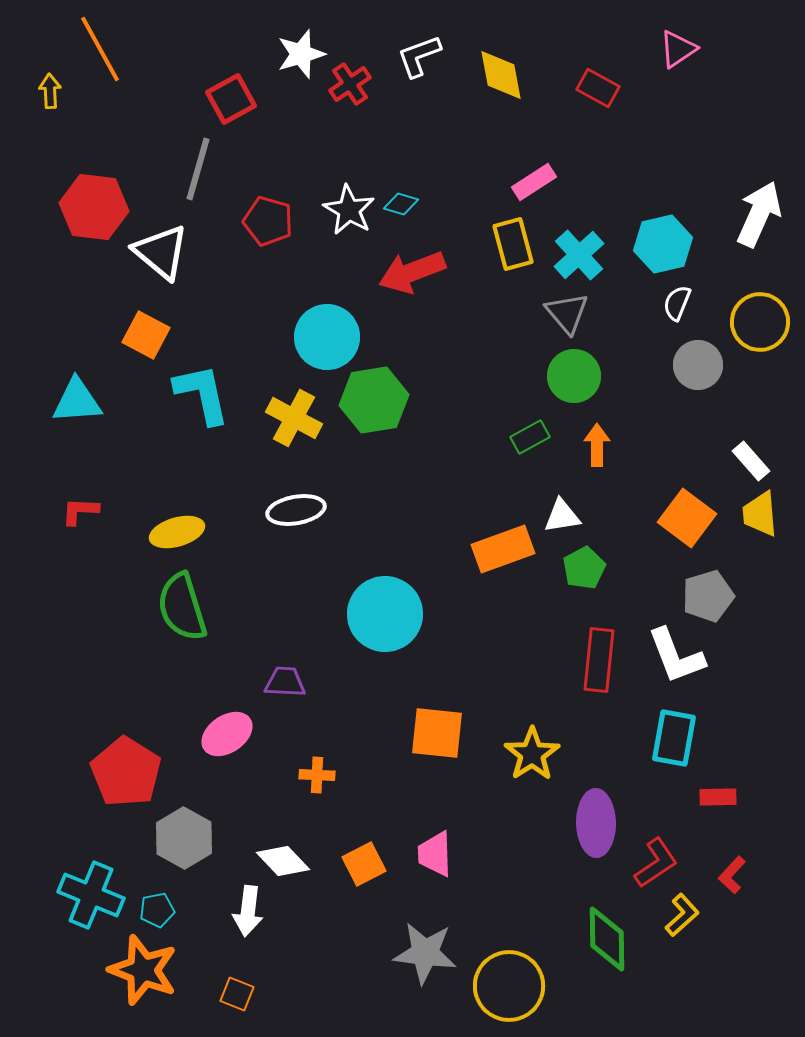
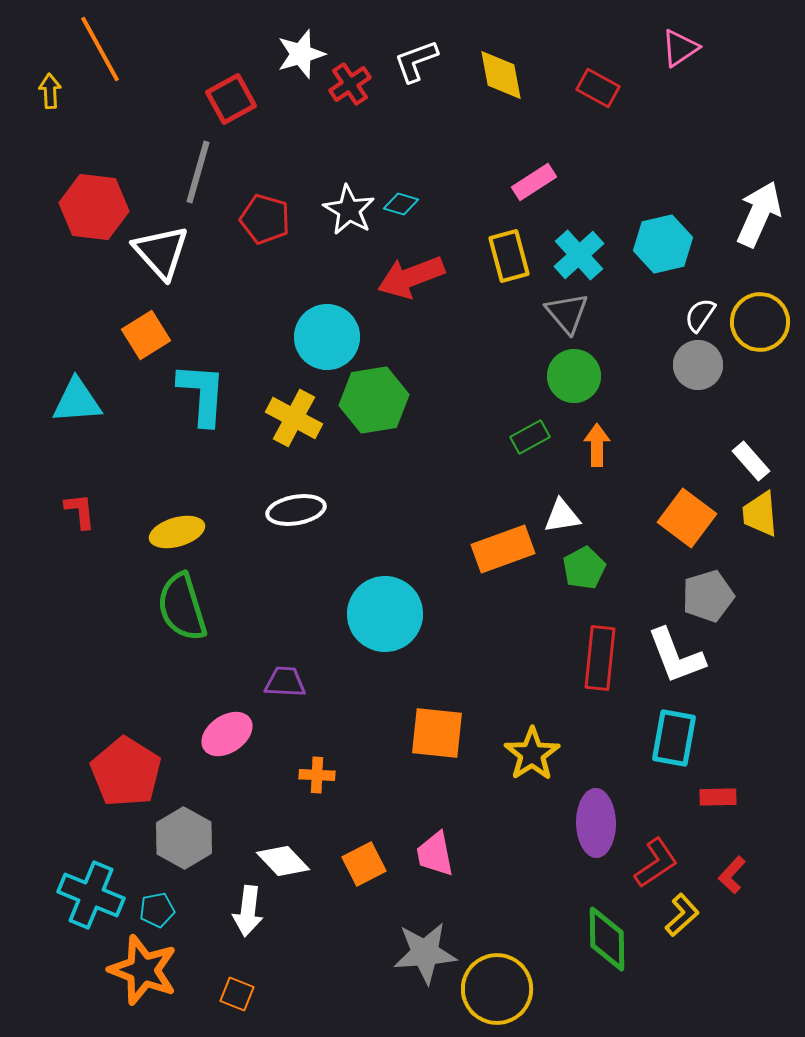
pink triangle at (678, 49): moved 2 px right, 1 px up
white L-shape at (419, 56): moved 3 px left, 5 px down
gray line at (198, 169): moved 3 px down
red pentagon at (268, 221): moved 3 px left, 2 px up
yellow rectangle at (513, 244): moved 4 px left, 12 px down
white triangle at (161, 252): rotated 8 degrees clockwise
red arrow at (412, 272): moved 1 px left, 5 px down
white semicircle at (677, 303): moved 23 px right, 12 px down; rotated 12 degrees clockwise
orange square at (146, 335): rotated 30 degrees clockwise
cyan L-shape at (202, 394): rotated 16 degrees clockwise
red L-shape at (80, 511): rotated 81 degrees clockwise
red rectangle at (599, 660): moved 1 px right, 2 px up
pink trapezoid at (435, 854): rotated 9 degrees counterclockwise
gray star at (425, 953): rotated 12 degrees counterclockwise
yellow circle at (509, 986): moved 12 px left, 3 px down
